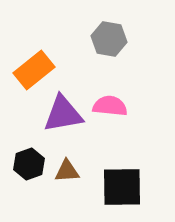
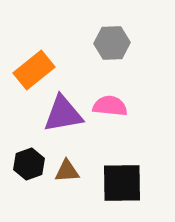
gray hexagon: moved 3 px right, 4 px down; rotated 12 degrees counterclockwise
black square: moved 4 px up
